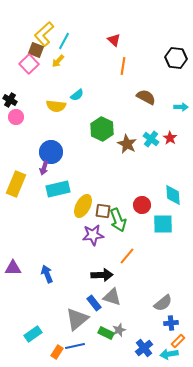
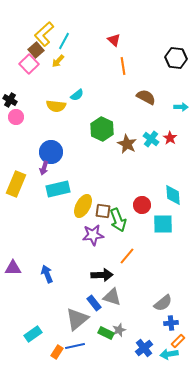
brown square at (36, 50): rotated 28 degrees clockwise
orange line at (123, 66): rotated 18 degrees counterclockwise
